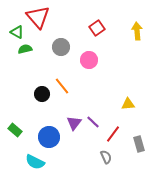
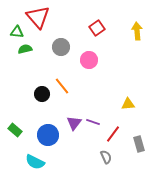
green triangle: rotated 24 degrees counterclockwise
purple line: rotated 24 degrees counterclockwise
blue circle: moved 1 px left, 2 px up
